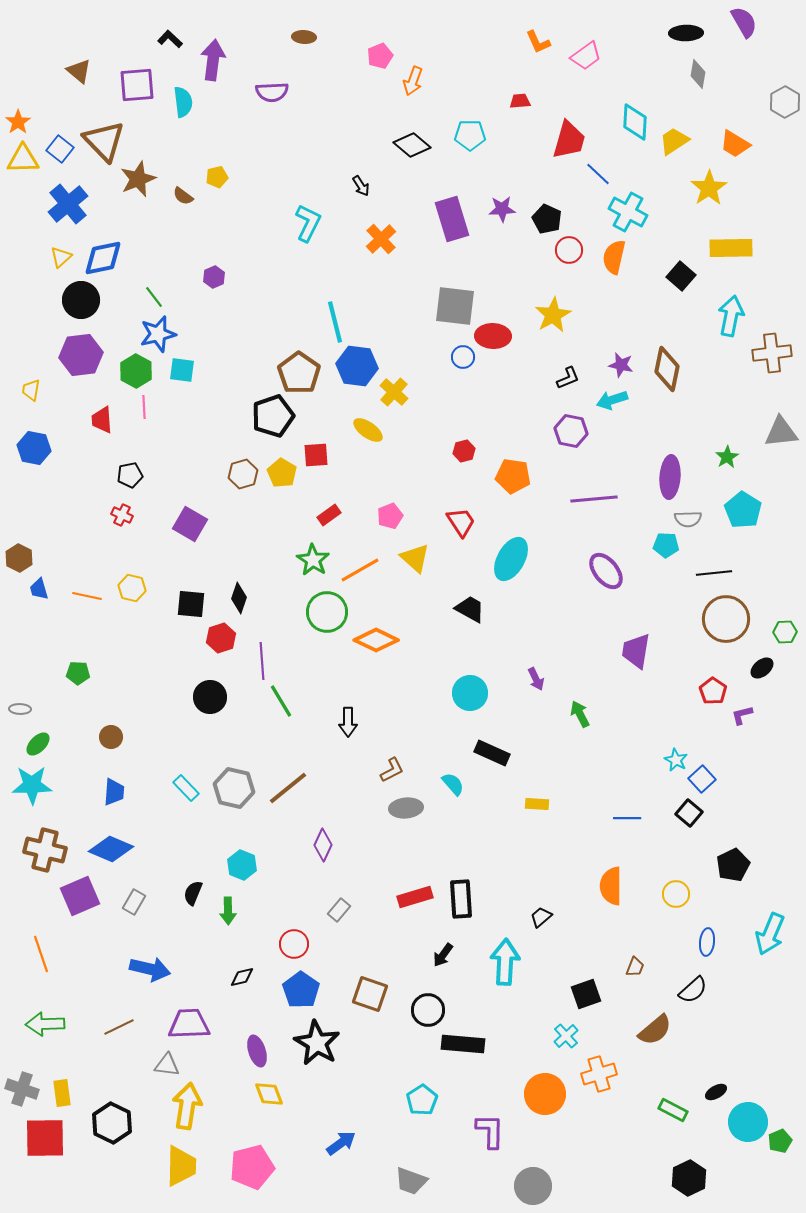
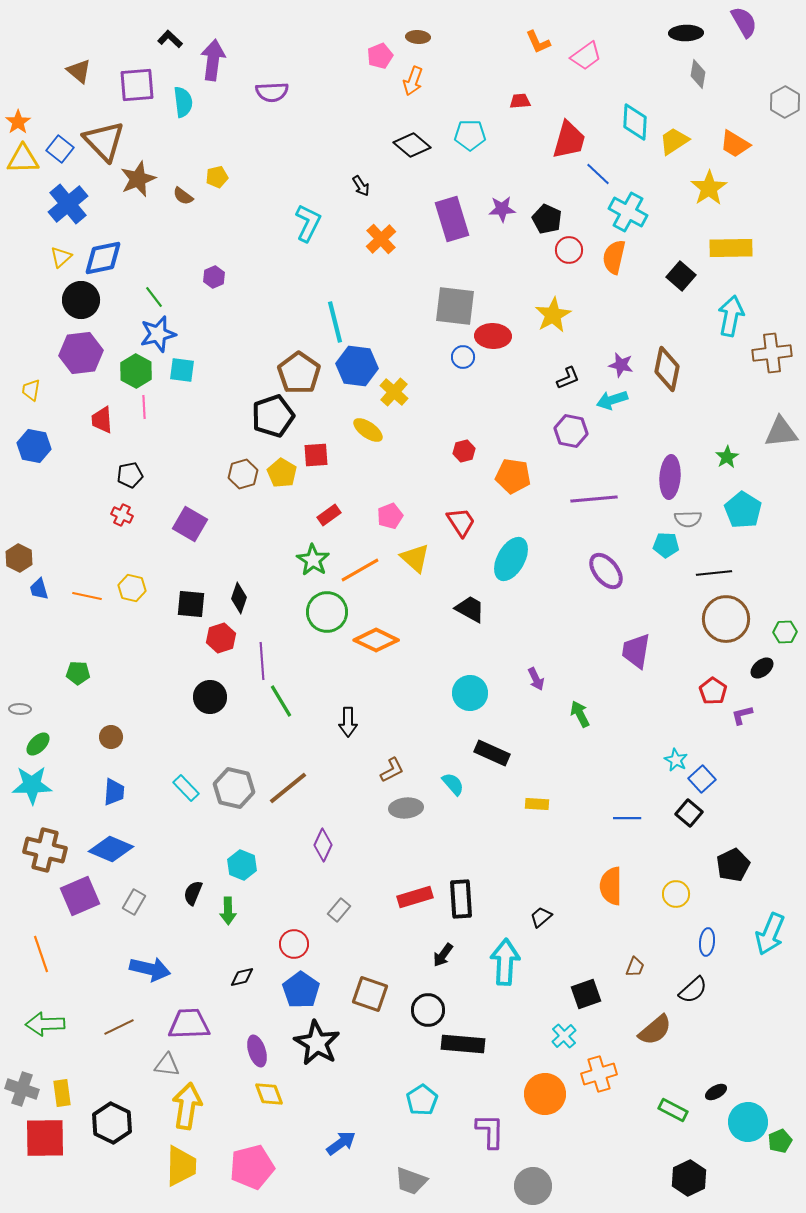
brown ellipse at (304, 37): moved 114 px right
purple hexagon at (81, 355): moved 2 px up
blue hexagon at (34, 448): moved 2 px up
cyan cross at (566, 1036): moved 2 px left
